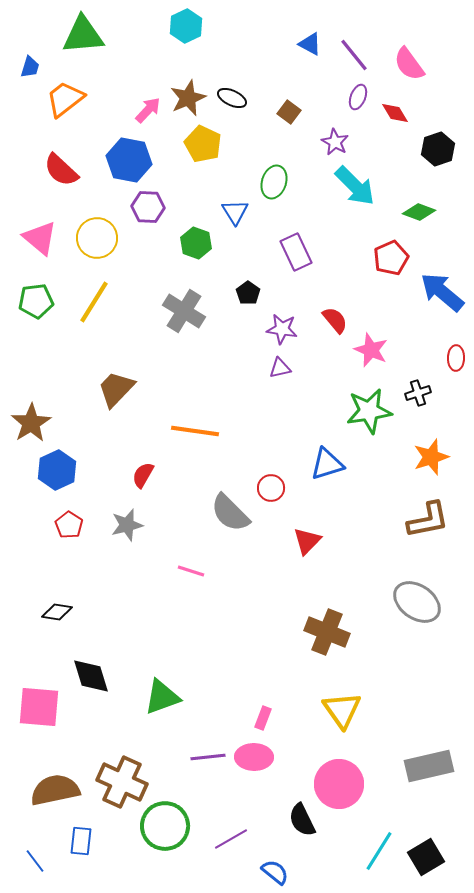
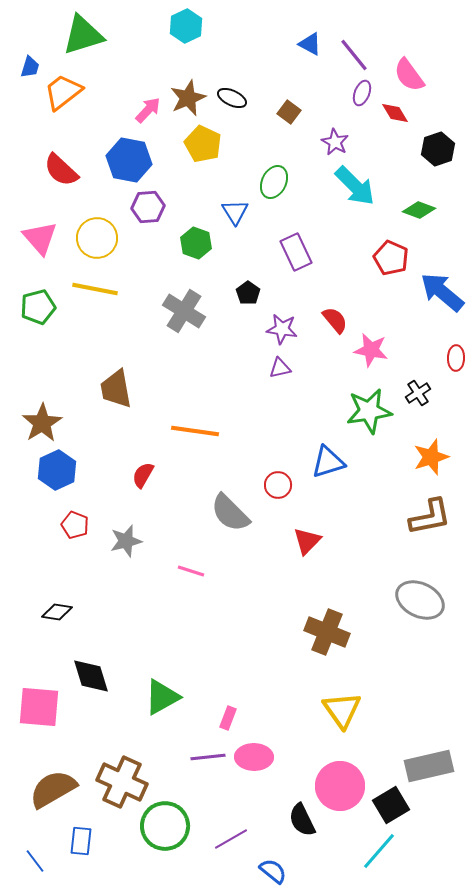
green triangle at (83, 35): rotated 12 degrees counterclockwise
pink semicircle at (409, 64): moved 11 px down
purple ellipse at (358, 97): moved 4 px right, 4 px up
orange trapezoid at (65, 99): moved 2 px left, 7 px up
green ellipse at (274, 182): rotated 8 degrees clockwise
purple hexagon at (148, 207): rotated 8 degrees counterclockwise
green diamond at (419, 212): moved 2 px up
pink triangle at (40, 238): rotated 9 degrees clockwise
red pentagon at (391, 258): rotated 24 degrees counterclockwise
green pentagon at (36, 301): moved 2 px right, 6 px down; rotated 8 degrees counterclockwise
yellow line at (94, 302): moved 1 px right, 13 px up; rotated 69 degrees clockwise
pink star at (371, 350): rotated 12 degrees counterclockwise
brown trapezoid at (116, 389): rotated 54 degrees counterclockwise
black cross at (418, 393): rotated 15 degrees counterclockwise
brown star at (31, 423): moved 11 px right
blue triangle at (327, 464): moved 1 px right, 2 px up
red circle at (271, 488): moved 7 px right, 3 px up
brown L-shape at (428, 520): moved 2 px right, 3 px up
red pentagon at (69, 525): moved 6 px right; rotated 12 degrees counterclockwise
gray star at (127, 525): moved 1 px left, 16 px down
gray ellipse at (417, 602): moved 3 px right, 2 px up; rotated 9 degrees counterclockwise
green triangle at (162, 697): rotated 9 degrees counterclockwise
pink rectangle at (263, 718): moved 35 px left
pink circle at (339, 784): moved 1 px right, 2 px down
brown semicircle at (55, 790): moved 2 px left, 1 px up; rotated 18 degrees counterclockwise
cyan line at (379, 851): rotated 9 degrees clockwise
black square at (426, 857): moved 35 px left, 52 px up
blue semicircle at (275, 872): moved 2 px left, 1 px up
